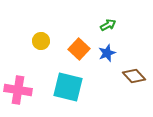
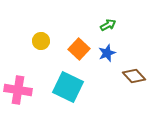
cyan square: rotated 12 degrees clockwise
